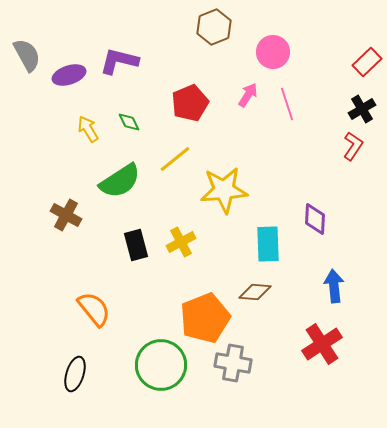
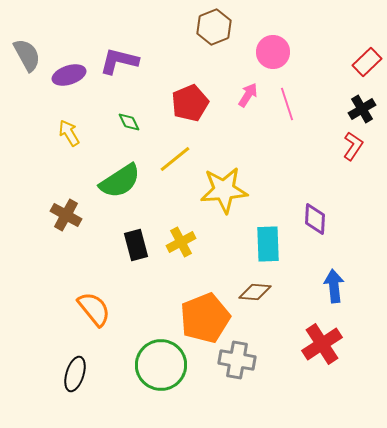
yellow arrow: moved 19 px left, 4 px down
gray cross: moved 4 px right, 3 px up
